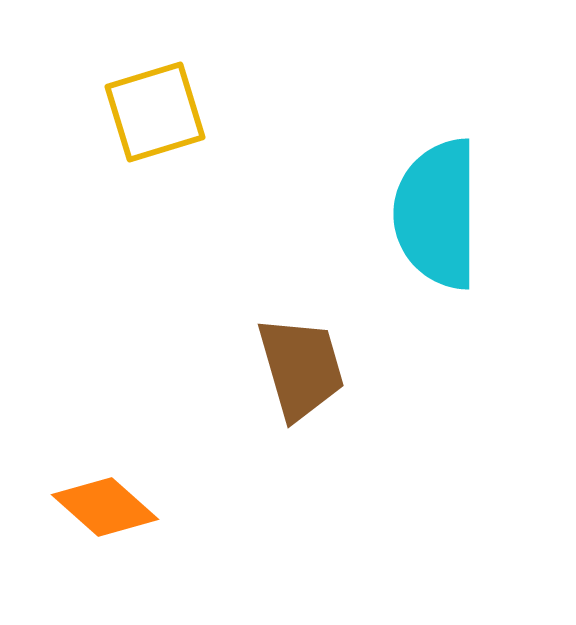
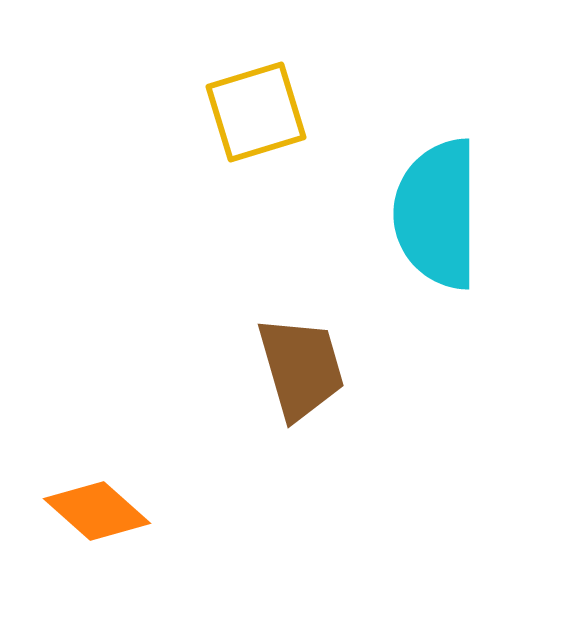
yellow square: moved 101 px right
orange diamond: moved 8 px left, 4 px down
